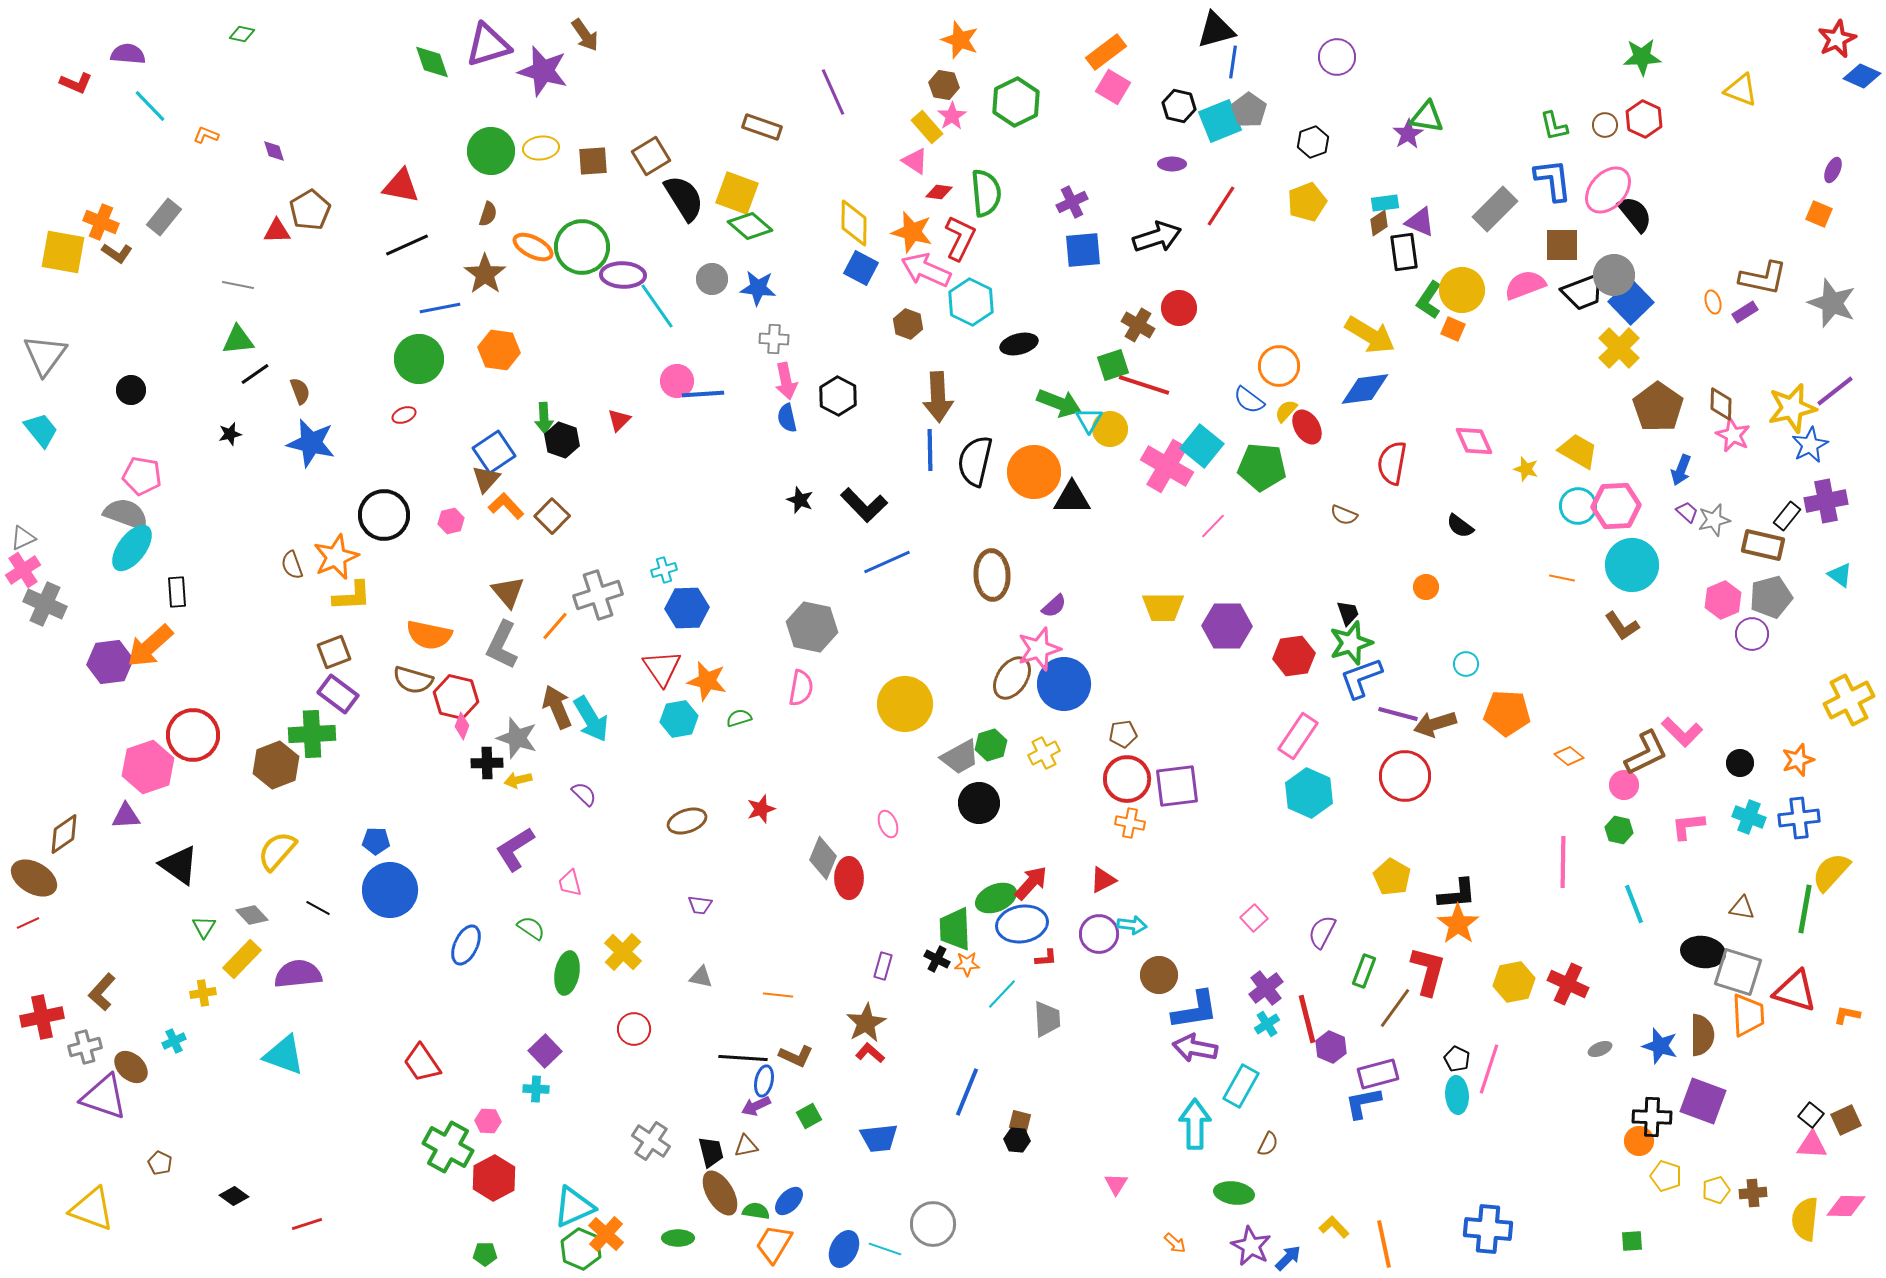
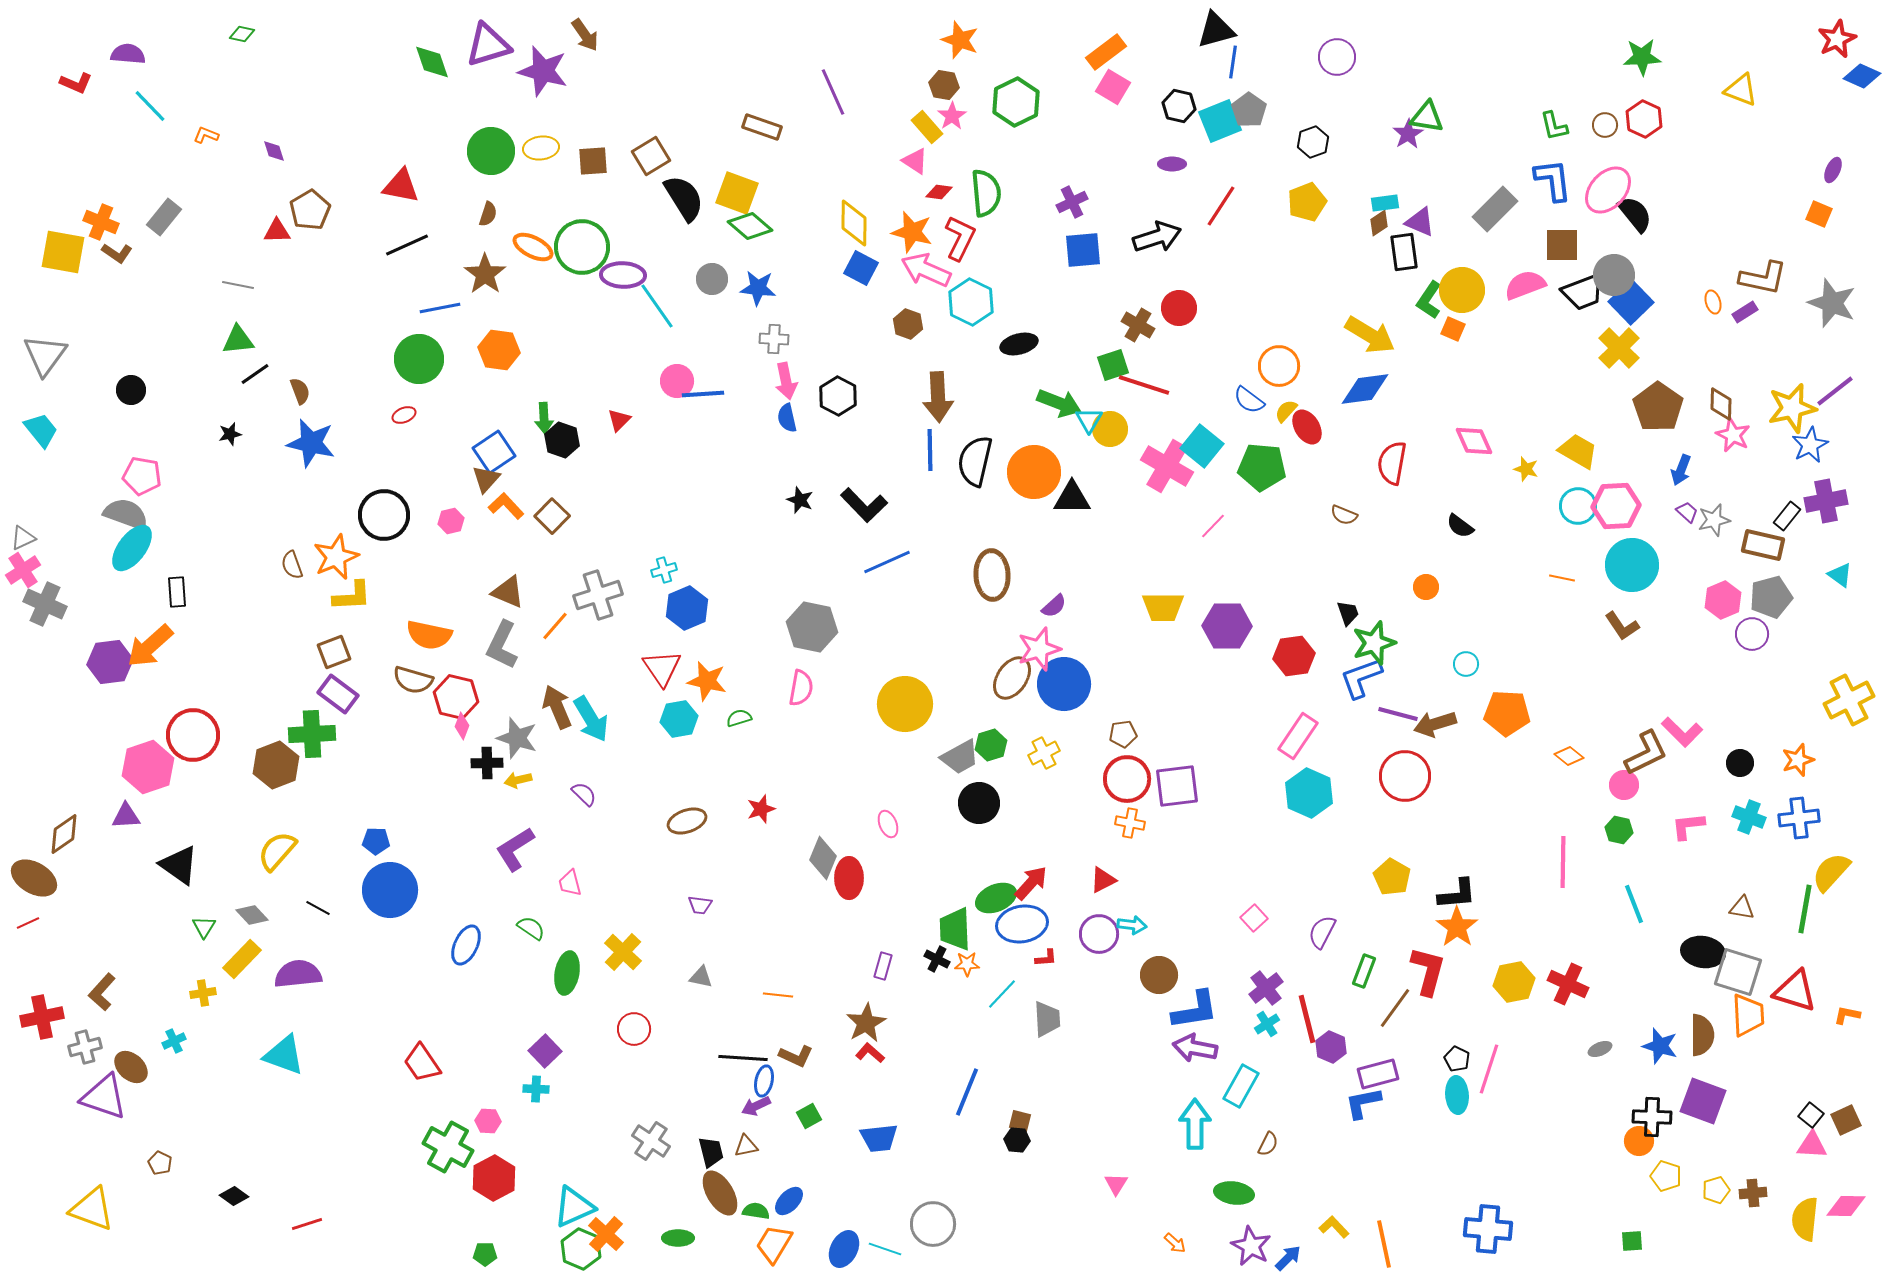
brown triangle at (508, 592): rotated 27 degrees counterclockwise
blue hexagon at (687, 608): rotated 21 degrees counterclockwise
green star at (1351, 643): moved 23 px right
orange star at (1458, 924): moved 1 px left, 3 px down
